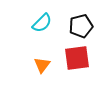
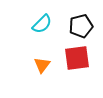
cyan semicircle: moved 1 px down
